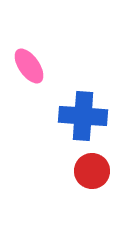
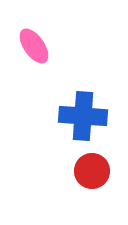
pink ellipse: moved 5 px right, 20 px up
